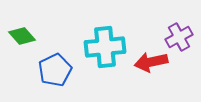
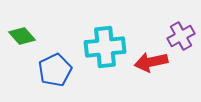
purple cross: moved 2 px right, 1 px up
